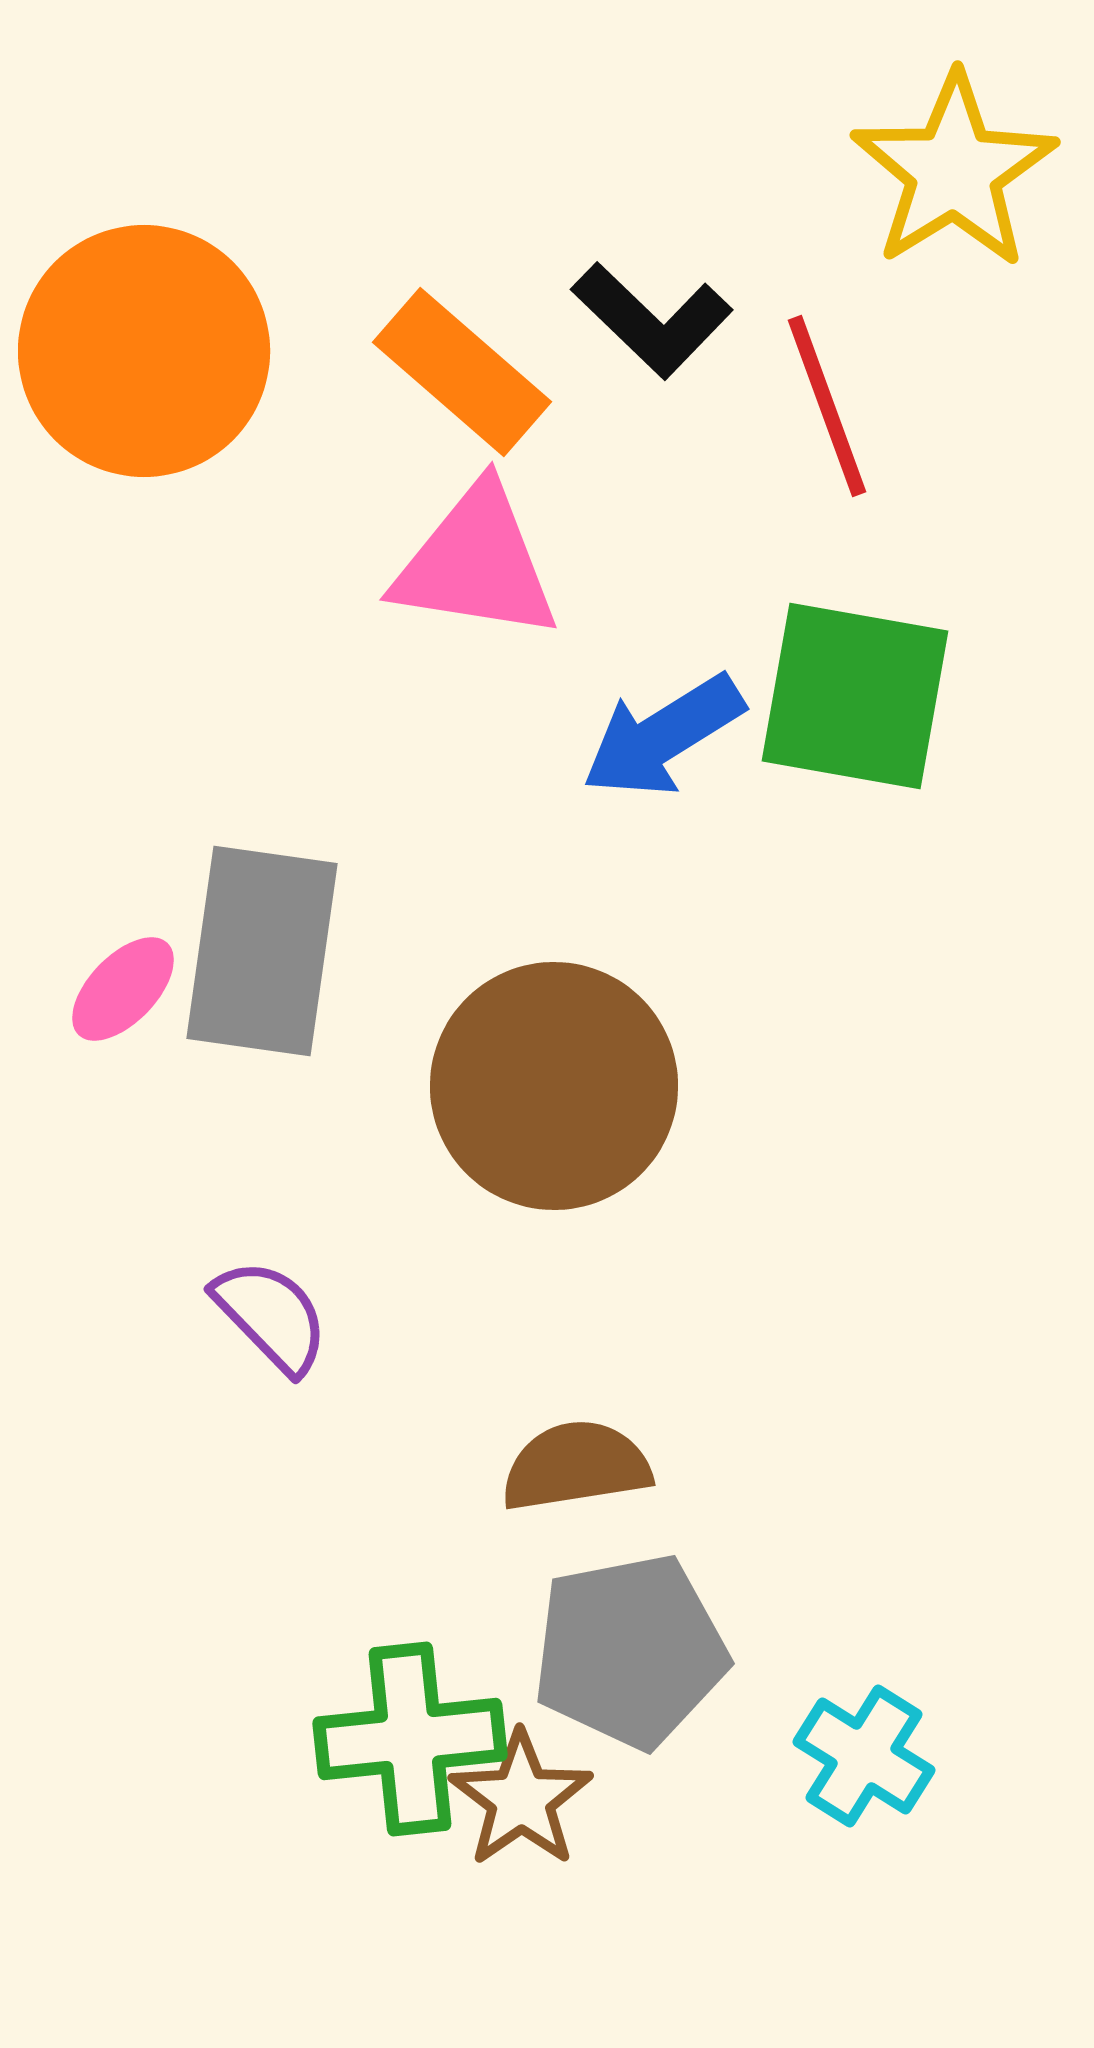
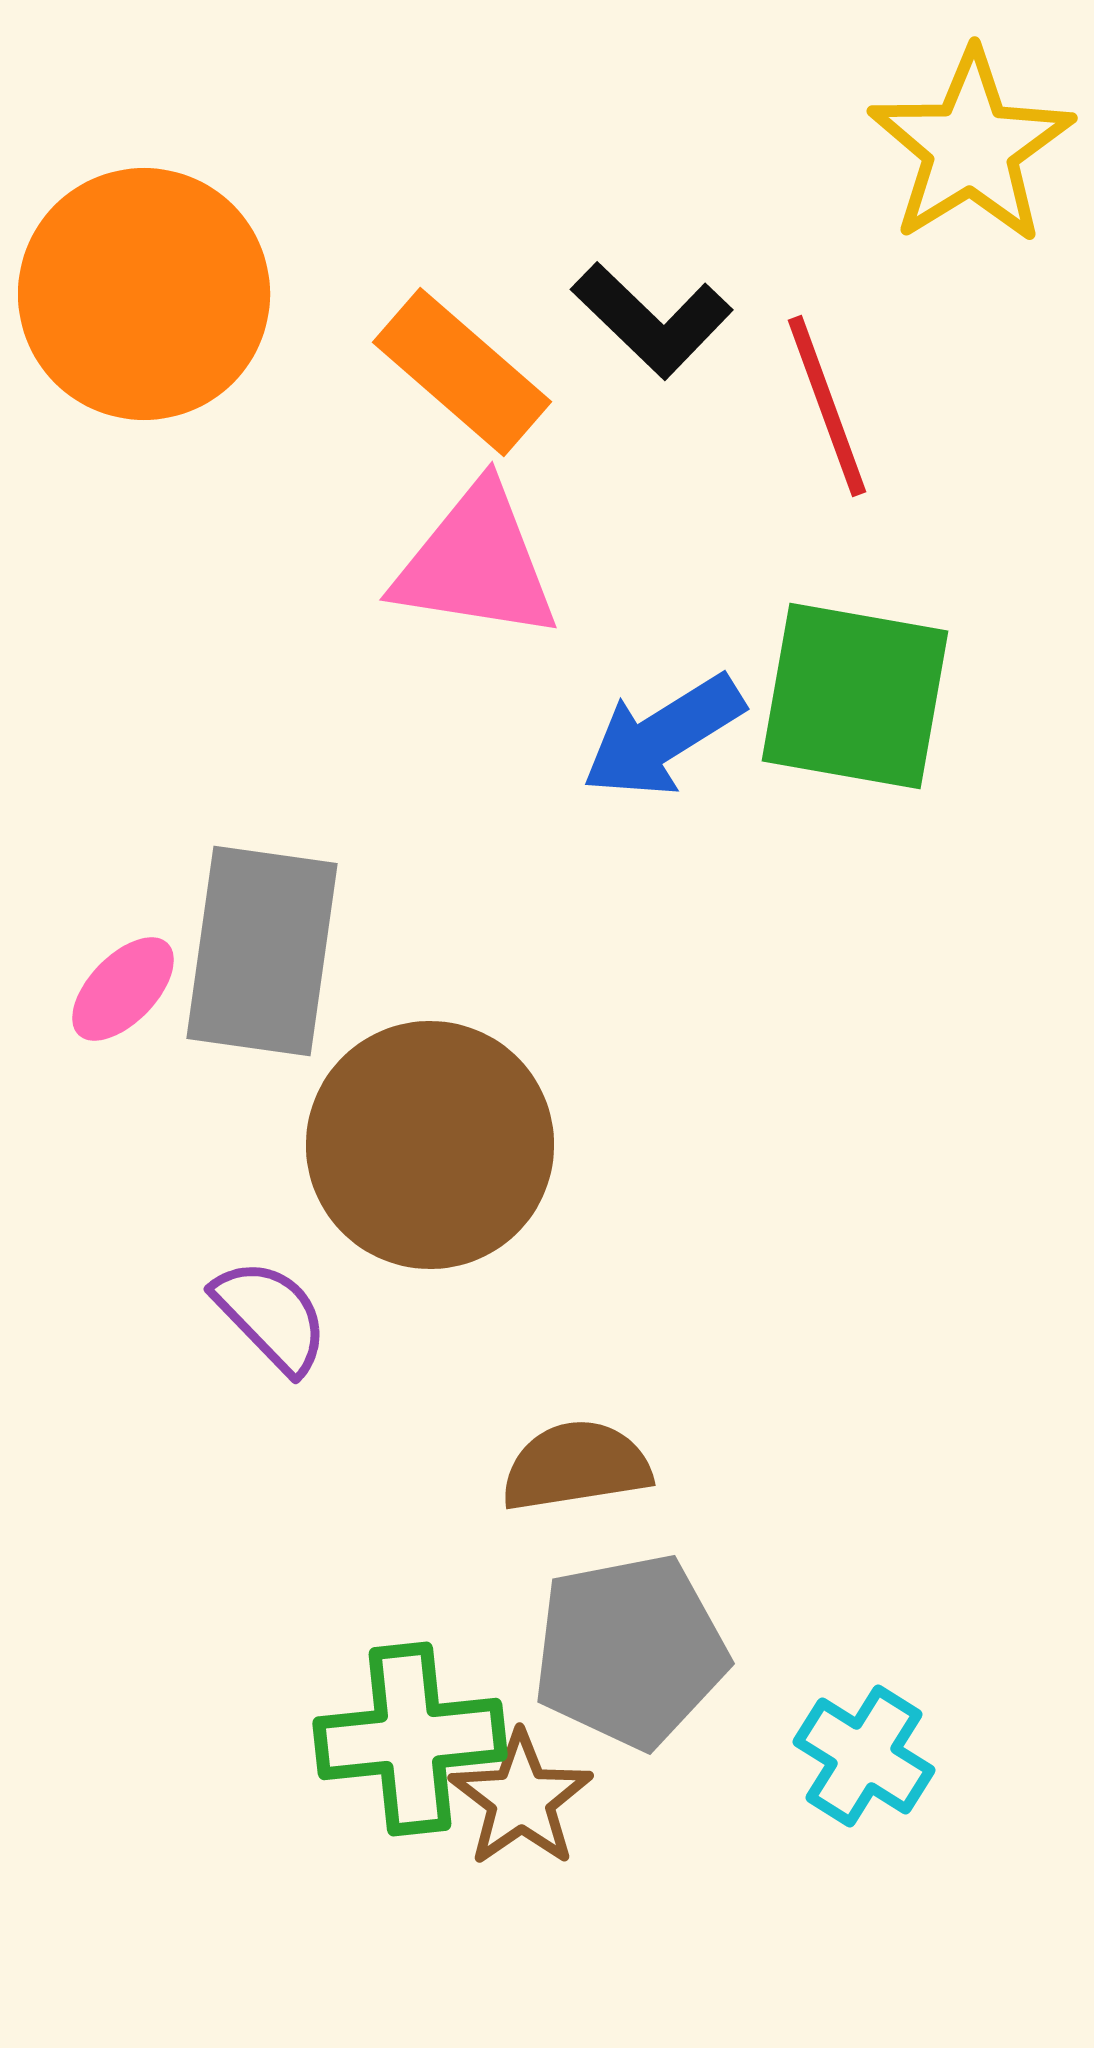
yellow star: moved 17 px right, 24 px up
orange circle: moved 57 px up
brown circle: moved 124 px left, 59 px down
